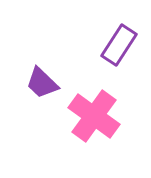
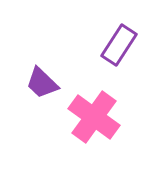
pink cross: moved 1 px down
